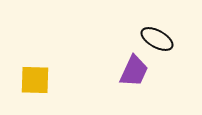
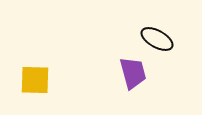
purple trapezoid: moved 1 px left, 2 px down; rotated 40 degrees counterclockwise
